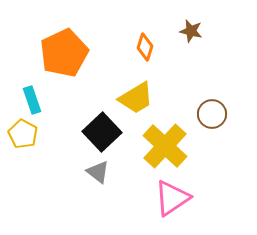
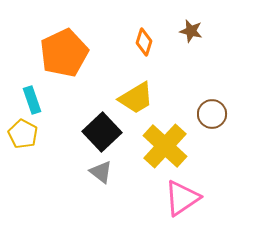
orange diamond: moved 1 px left, 5 px up
gray triangle: moved 3 px right
pink triangle: moved 10 px right
